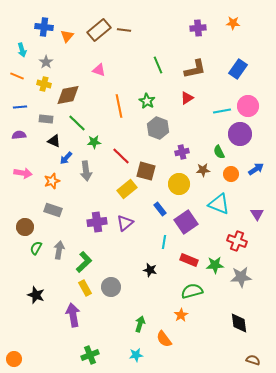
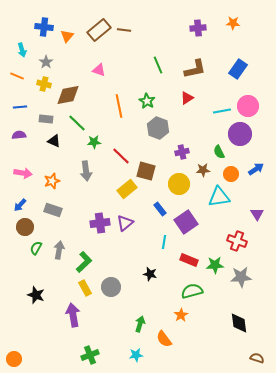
blue arrow at (66, 158): moved 46 px left, 47 px down
cyan triangle at (219, 204): moved 7 px up; rotated 30 degrees counterclockwise
purple cross at (97, 222): moved 3 px right, 1 px down
black star at (150, 270): moved 4 px down
brown semicircle at (253, 360): moved 4 px right, 2 px up
